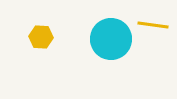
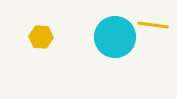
cyan circle: moved 4 px right, 2 px up
